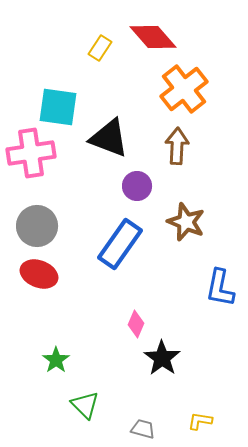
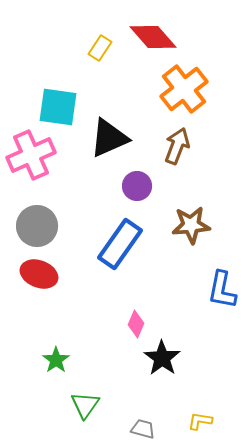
black triangle: rotated 45 degrees counterclockwise
brown arrow: rotated 18 degrees clockwise
pink cross: moved 2 px down; rotated 15 degrees counterclockwise
brown star: moved 5 px right, 3 px down; rotated 27 degrees counterclockwise
blue L-shape: moved 2 px right, 2 px down
green triangle: rotated 20 degrees clockwise
